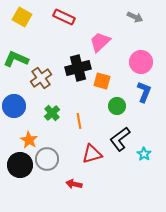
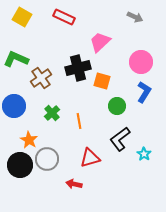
blue L-shape: rotated 10 degrees clockwise
red triangle: moved 2 px left, 4 px down
